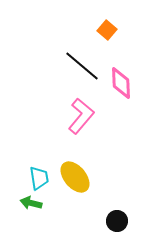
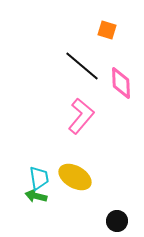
orange square: rotated 24 degrees counterclockwise
yellow ellipse: rotated 20 degrees counterclockwise
green arrow: moved 5 px right, 7 px up
